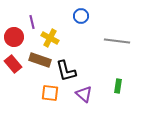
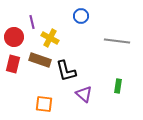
red rectangle: rotated 54 degrees clockwise
orange square: moved 6 px left, 11 px down
